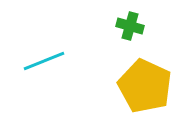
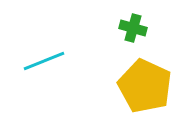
green cross: moved 3 px right, 2 px down
